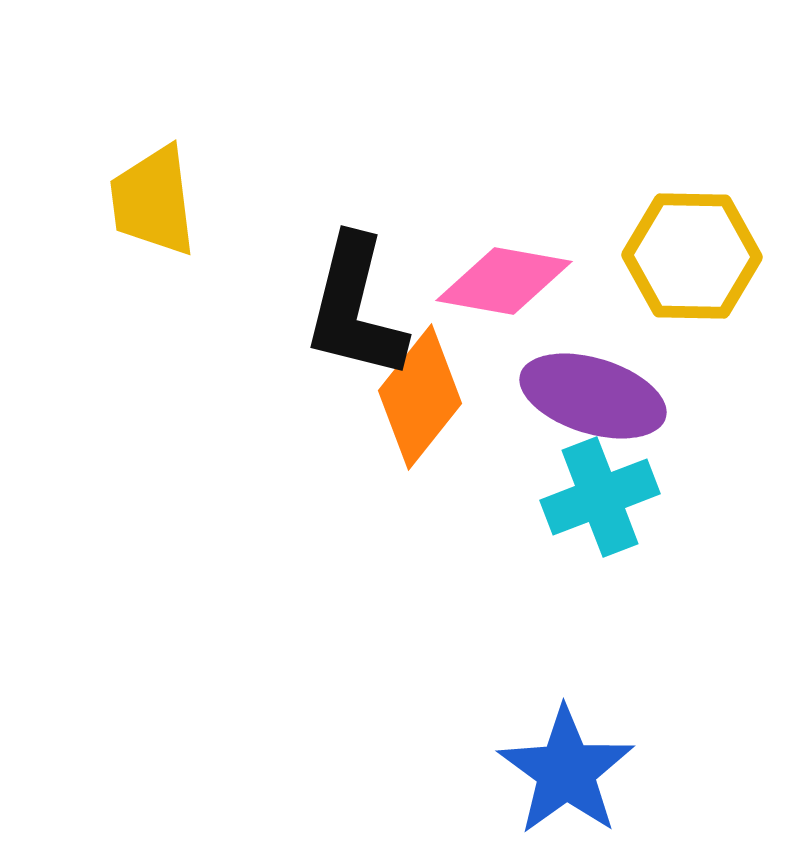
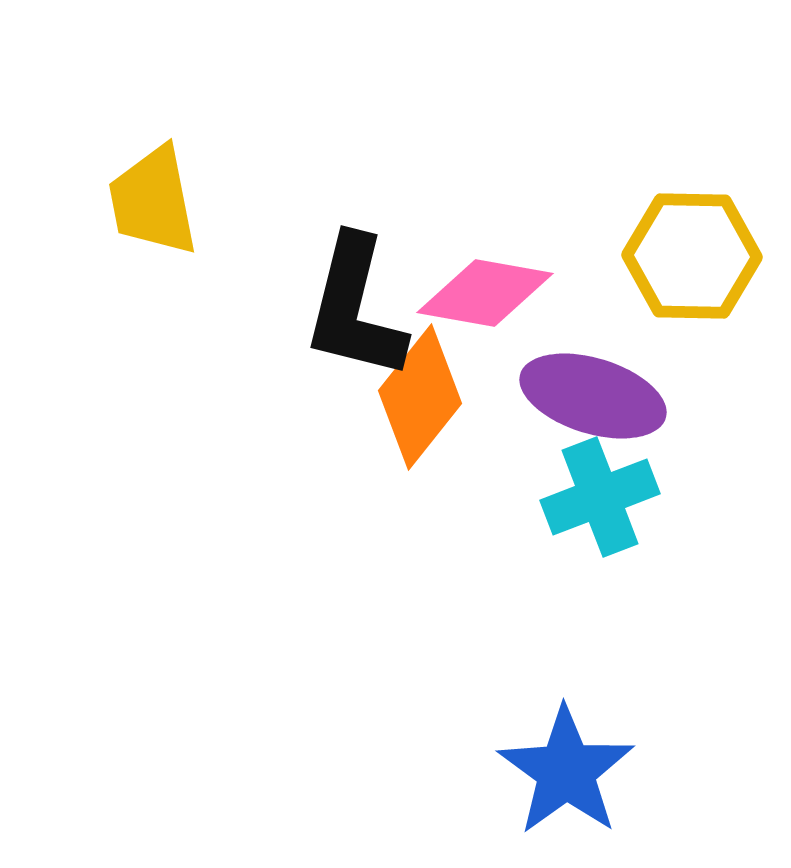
yellow trapezoid: rotated 4 degrees counterclockwise
pink diamond: moved 19 px left, 12 px down
